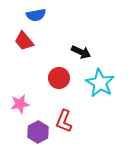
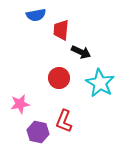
red trapezoid: moved 37 px right, 11 px up; rotated 45 degrees clockwise
purple hexagon: rotated 20 degrees counterclockwise
